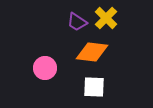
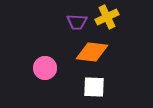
yellow cross: moved 1 px right, 1 px up; rotated 20 degrees clockwise
purple trapezoid: rotated 30 degrees counterclockwise
